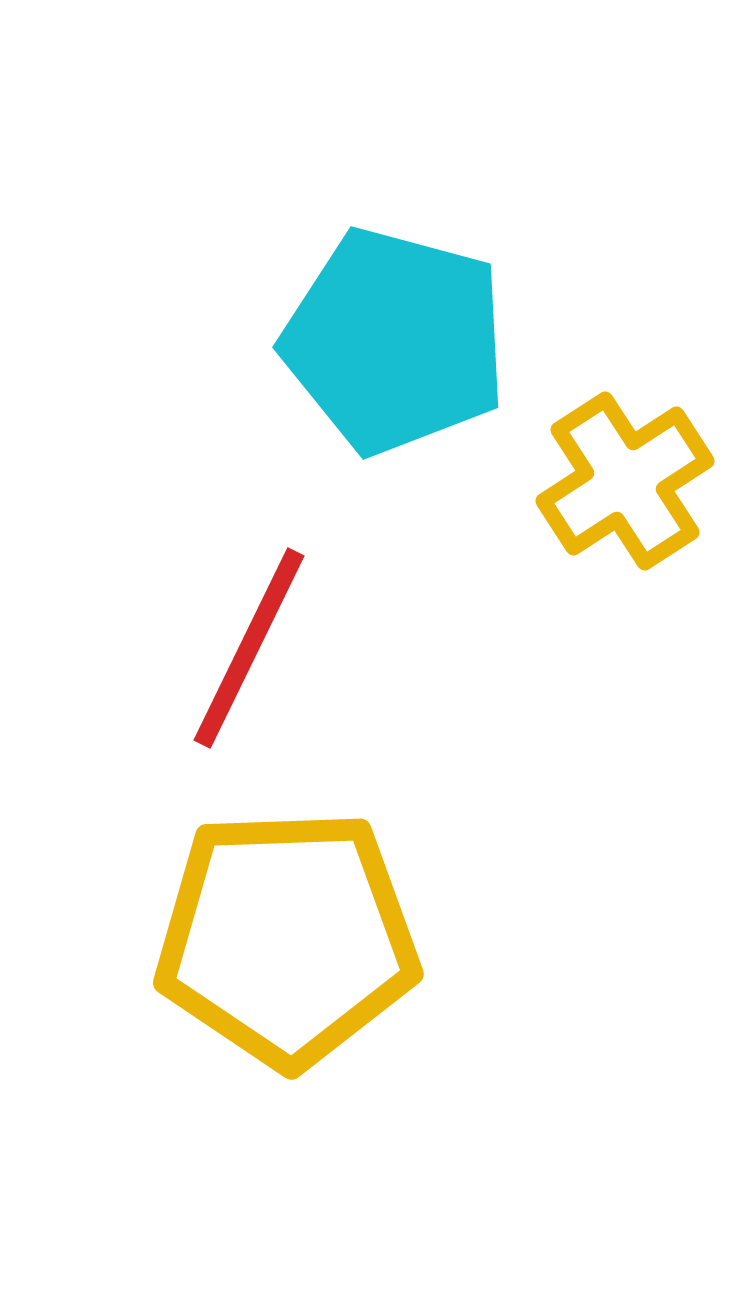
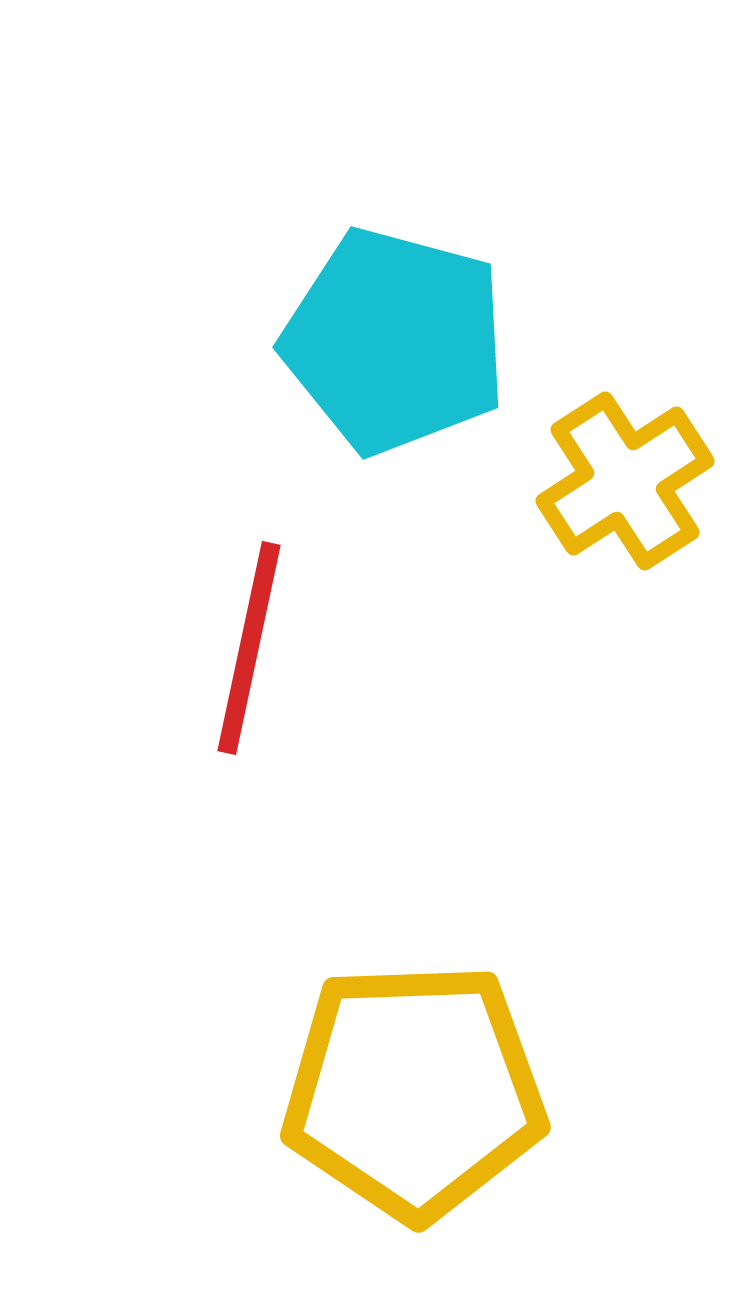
red line: rotated 14 degrees counterclockwise
yellow pentagon: moved 127 px right, 153 px down
